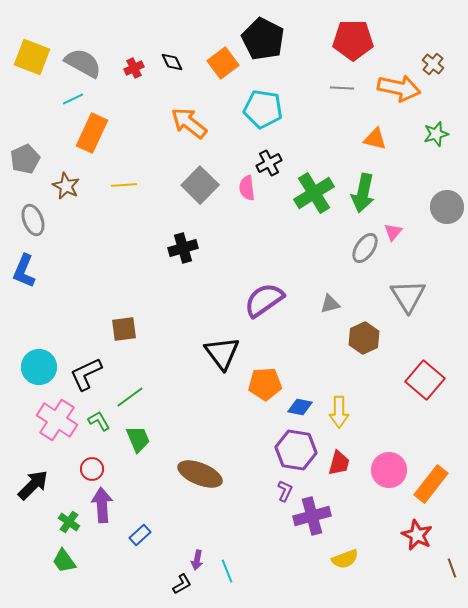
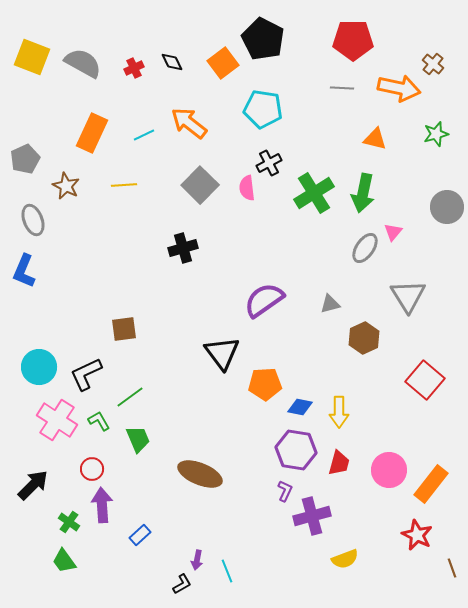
cyan line at (73, 99): moved 71 px right, 36 px down
